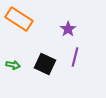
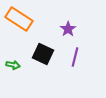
black square: moved 2 px left, 10 px up
